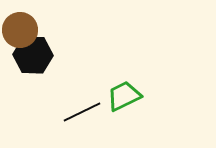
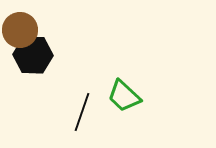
green trapezoid: rotated 111 degrees counterclockwise
black line: rotated 45 degrees counterclockwise
